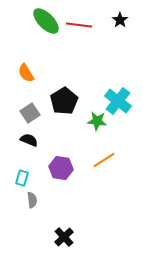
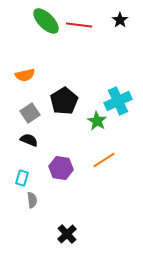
orange semicircle: moved 1 px left, 2 px down; rotated 72 degrees counterclockwise
cyan cross: rotated 28 degrees clockwise
green star: rotated 24 degrees clockwise
black cross: moved 3 px right, 3 px up
